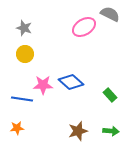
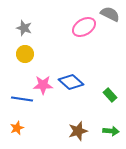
orange star: rotated 16 degrees counterclockwise
